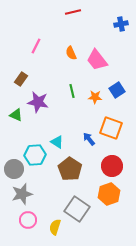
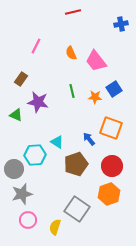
pink trapezoid: moved 1 px left, 1 px down
blue square: moved 3 px left, 1 px up
brown pentagon: moved 6 px right, 5 px up; rotated 20 degrees clockwise
